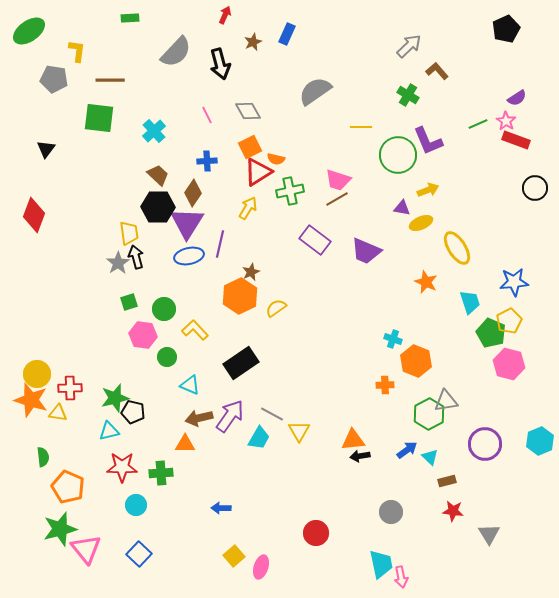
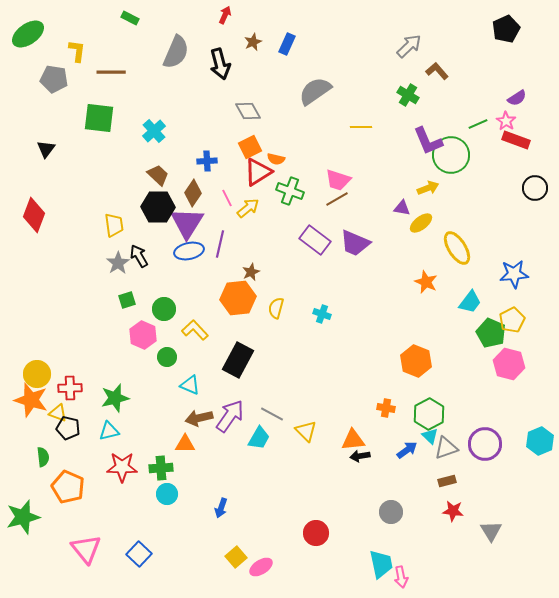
green rectangle at (130, 18): rotated 30 degrees clockwise
green ellipse at (29, 31): moved 1 px left, 3 px down
blue rectangle at (287, 34): moved 10 px down
gray semicircle at (176, 52): rotated 20 degrees counterclockwise
brown line at (110, 80): moved 1 px right, 8 px up
pink line at (207, 115): moved 20 px right, 83 px down
green circle at (398, 155): moved 53 px right
yellow arrow at (428, 190): moved 2 px up
green cross at (290, 191): rotated 32 degrees clockwise
yellow arrow at (248, 208): rotated 20 degrees clockwise
yellow ellipse at (421, 223): rotated 15 degrees counterclockwise
yellow trapezoid at (129, 233): moved 15 px left, 8 px up
purple trapezoid at (366, 251): moved 11 px left, 8 px up
blue ellipse at (189, 256): moved 5 px up
black arrow at (136, 257): moved 3 px right, 1 px up; rotated 15 degrees counterclockwise
blue star at (514, 282): moved 8 px up
orange hexagon at (240, 296): moved 2 px left, 2 px down; rotated 20 degrees clockwise
green square at (129, 302): moved 2 px left, 2 px up
cyan trapezoid at (470, 302): rotated 55 degrees clockwise
yellow semicircle at (276, 308): rotated 40 degrees counterclockwise
yellow pentagon at (509, 321): moved 3 px right, 1 px up
pink hexagon at (143, 335): rotated 16 degrees clockwise
cyan cross at (393, 339): moved 71 px left, 25 px up
black rectangle at (241, 363): moved 3 px left, 3 px up; rotated 28 degrees counterclockwise
orange cross at (385, 385): moved 1 px right, 23 px down; rotated 12 degrees clockwise
gray triangle at (446, 401): moved 47 px down; rotated 10 degrees counterclockwise
black pentagon at (133, 412): moved 65 px left, 16 px down
yellow triangle at (58, 413): rotated 12 degrees clockwise
yellow triangle at (299, 431): moved 7 px right; rotated 15 degrees counterclockwise
cyan triangle at (430, 457): moved 21 px up
green cross at (161, 473): moved 5 px up
cyan circle at (136, 505): moved 31 px right, 11 px up
blue arrow at (221, 508): rotated 72 degrees counterclockwise
green star at (60, 529): moved 37 px left, 12 px up
gray triangle at (489, 534): moved 2 px right, 3 px up
yellow square at (234, 556): moved 2 px right, 1 px down
pink ellipse at (261, 567): rotated 40 degrees clockwise
